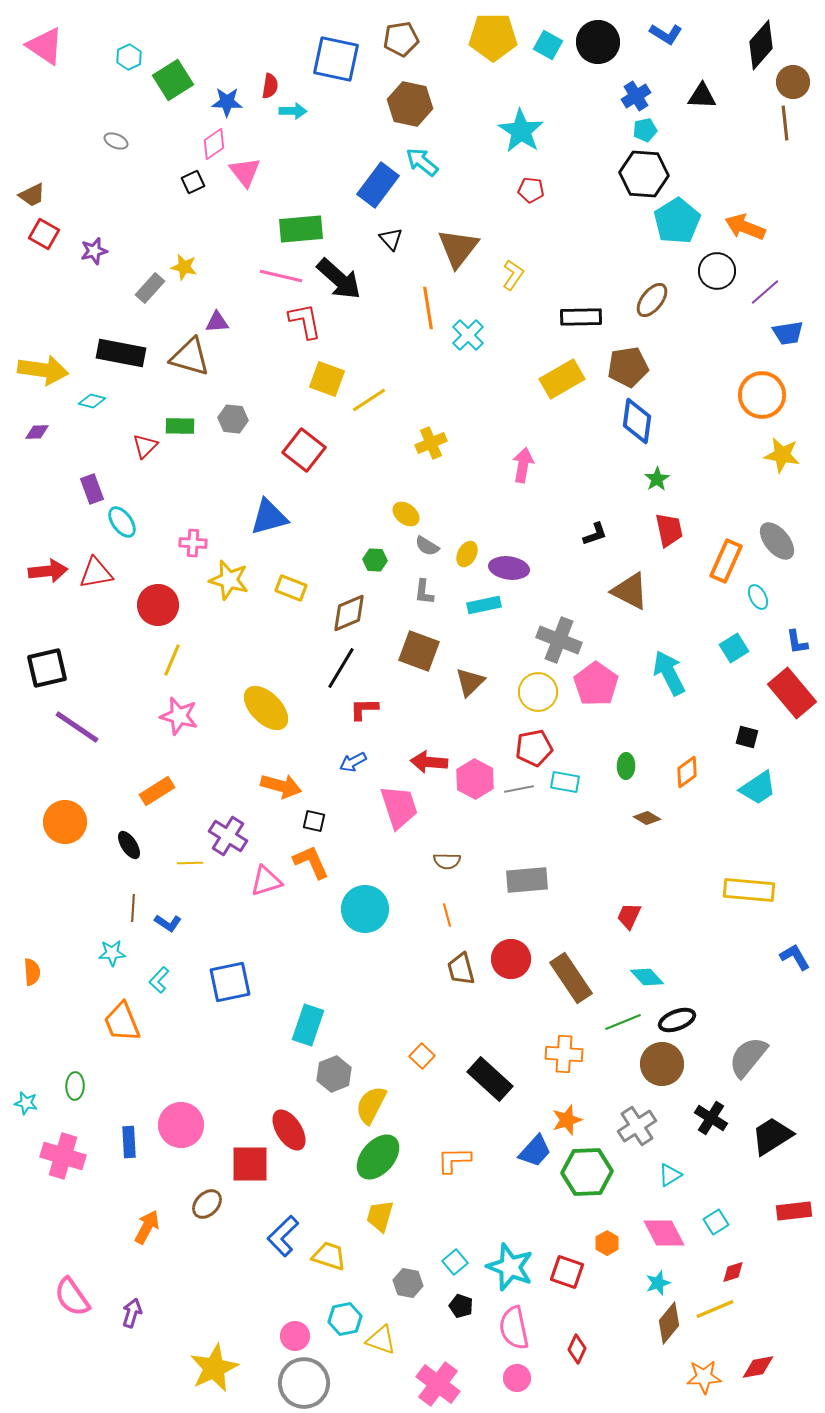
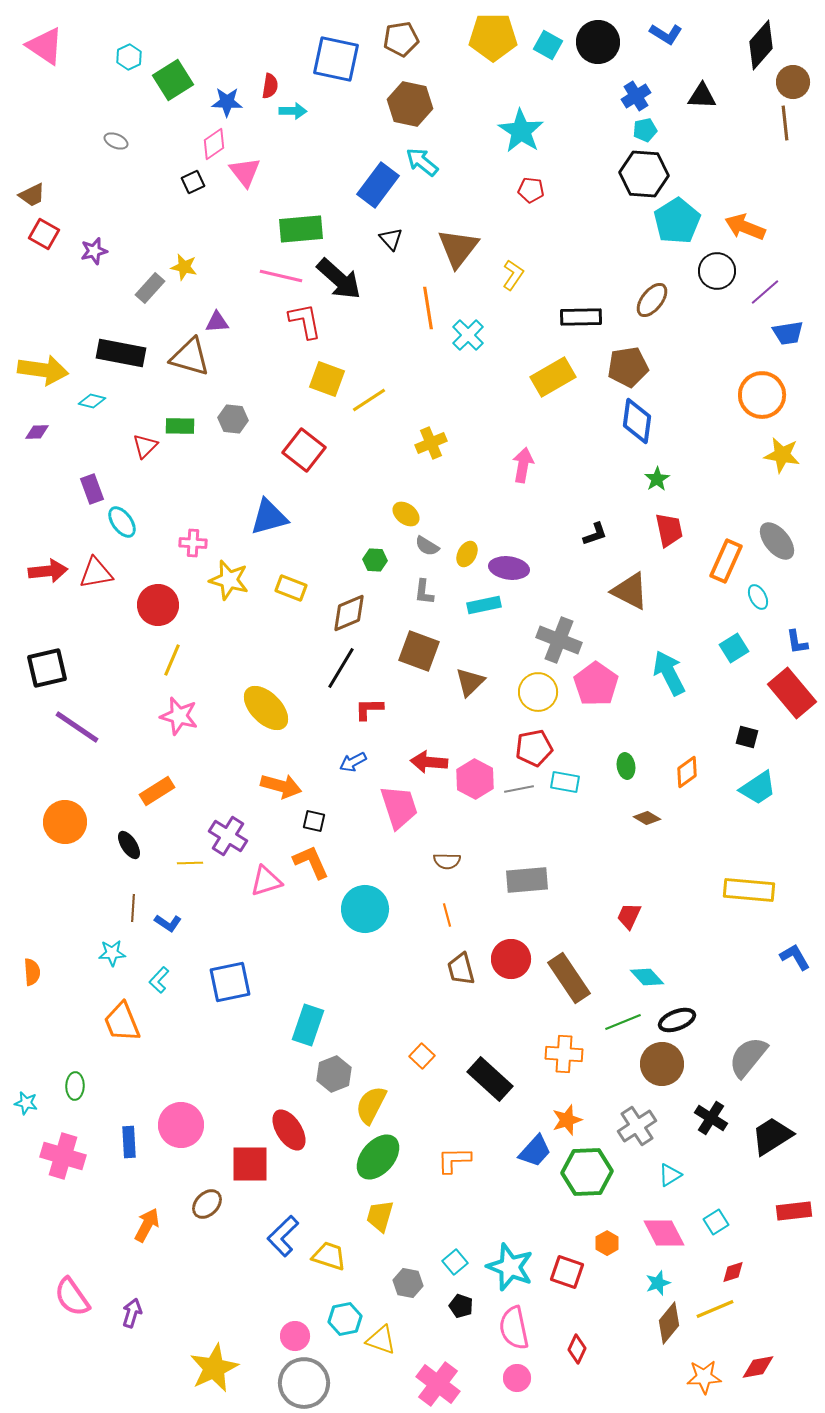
yellow rectangle at (562, 379): moved 9 px left, 2 px up
red L-shape at (364, 709): moved 5 px right
green ellipse at (626, 766): rotated 10 degrees counterclockwise
brown rectangle at (571, 978): moved 2 px left
orange arrow at (147, 1227): moved 2 px up
